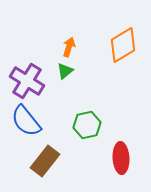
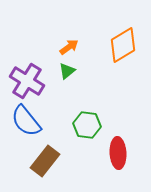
orange arrow: rotated 36 degrees clockwise
green triangle: moved 2 px right
green hexagon: rotated 20 degrees clockwise
red ellipse: moved 3 px left, 5 px up
